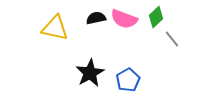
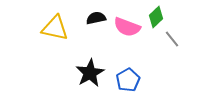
pink semicircle: moved 3 px right, 8 px down
